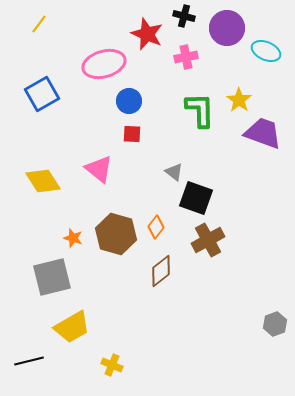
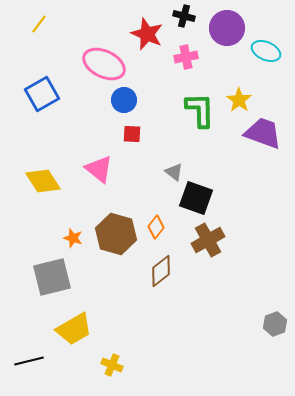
pink ellipse: rotated 42 degrees clockwise
blue circle: moved 5 px left, 1 px up
yellow trapezoid: moved 2 px right, 2 px down
